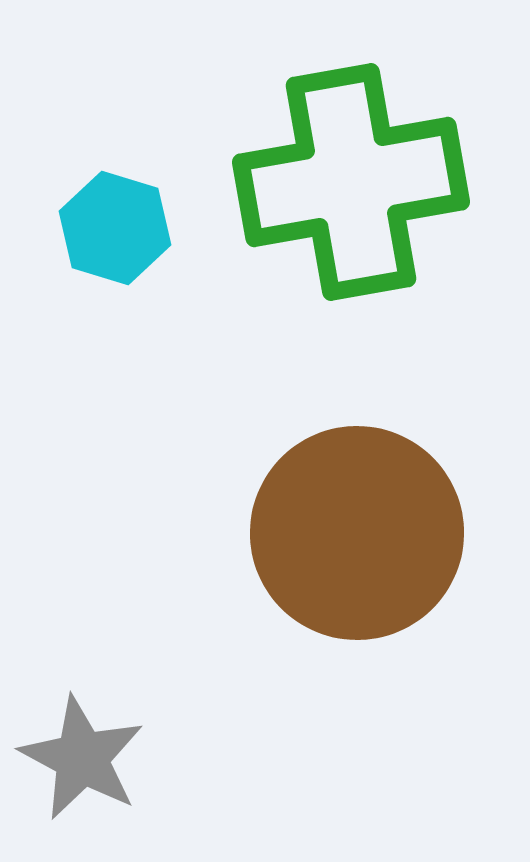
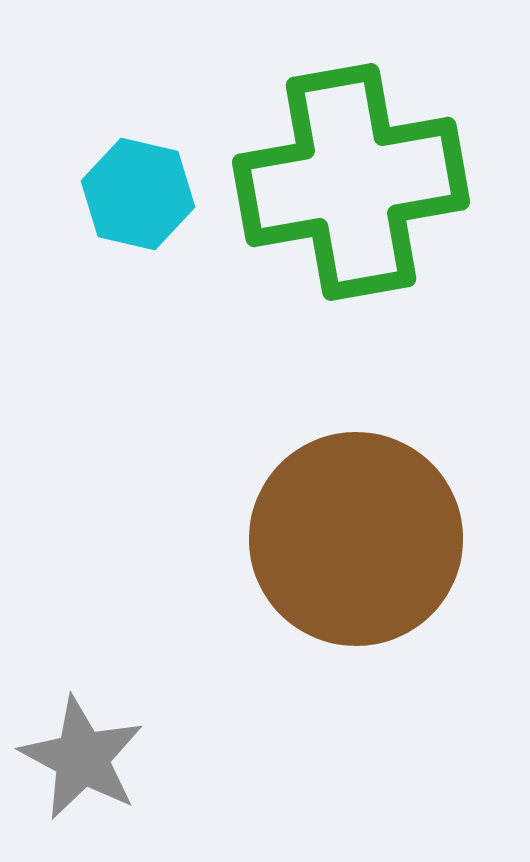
cyan hexagon: moved 23 px right, 34 px up; rotated 4 degrees counterclockwise
brown circle: moved 1 px left, 6 px down
